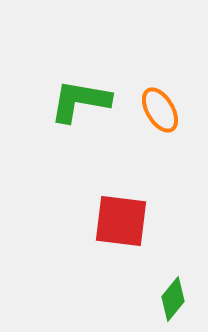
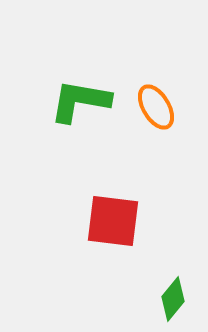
orange ellipse: moved 4 px left, 3 px up
red square: moved 8 px left
